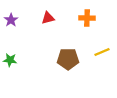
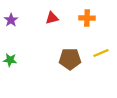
red triangle: moved 4 px right
yellow line: moved 1 px left, 1 px down
brown pentagon: moved 2 px right
